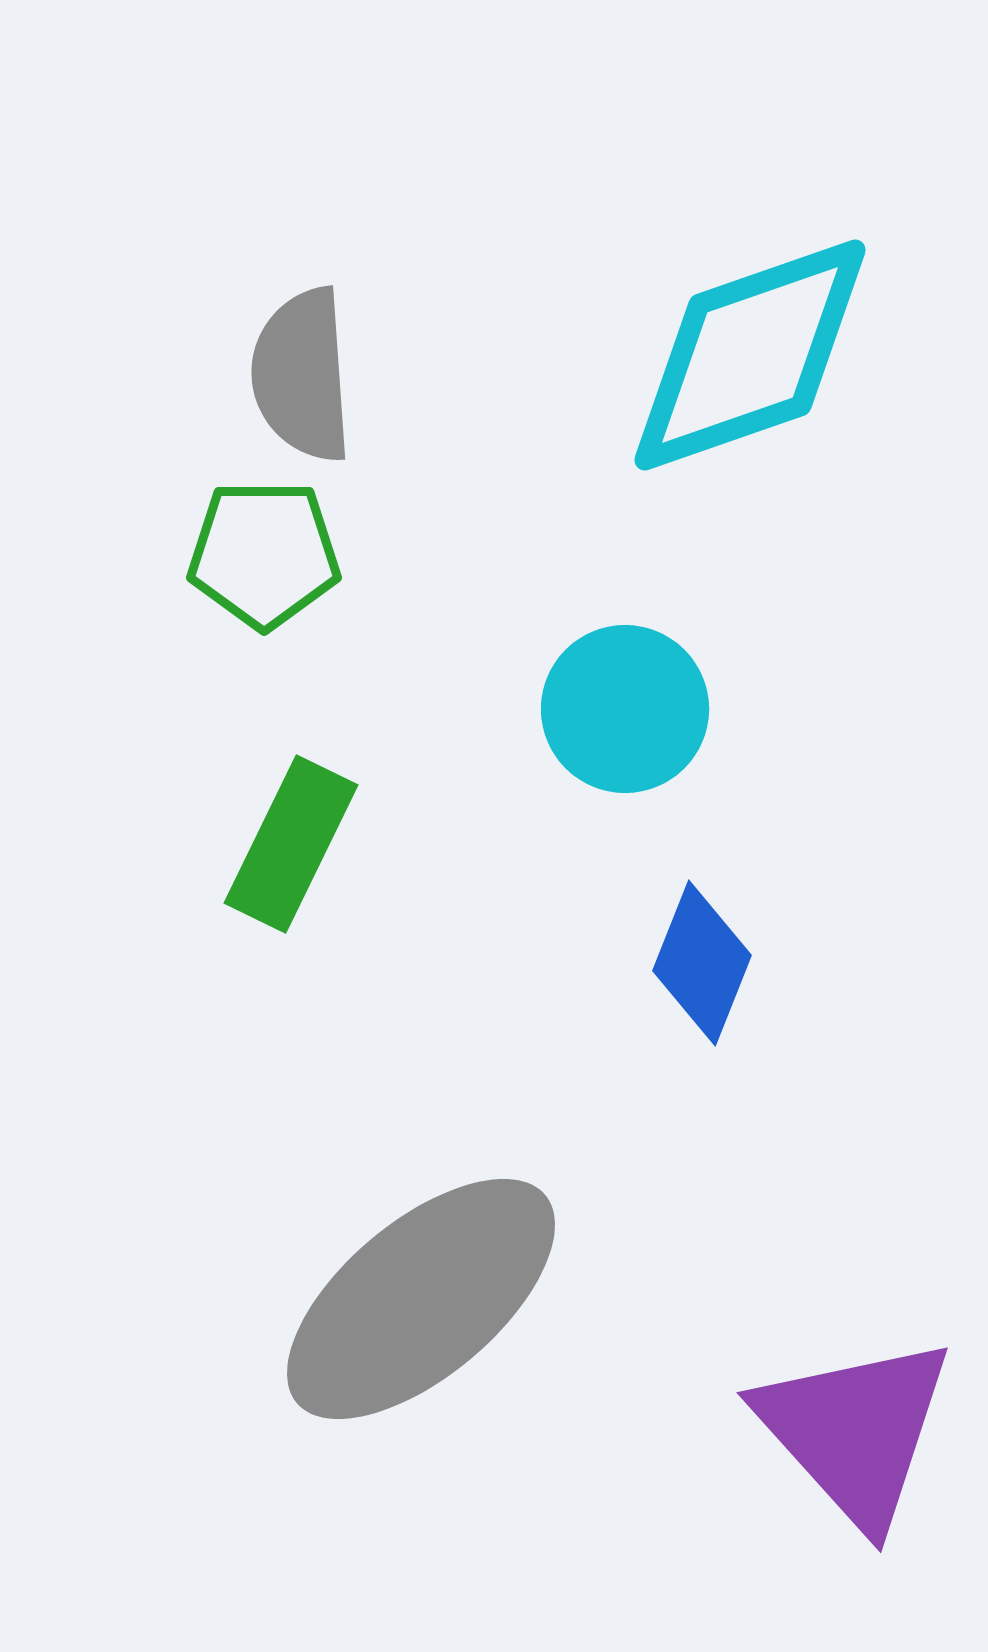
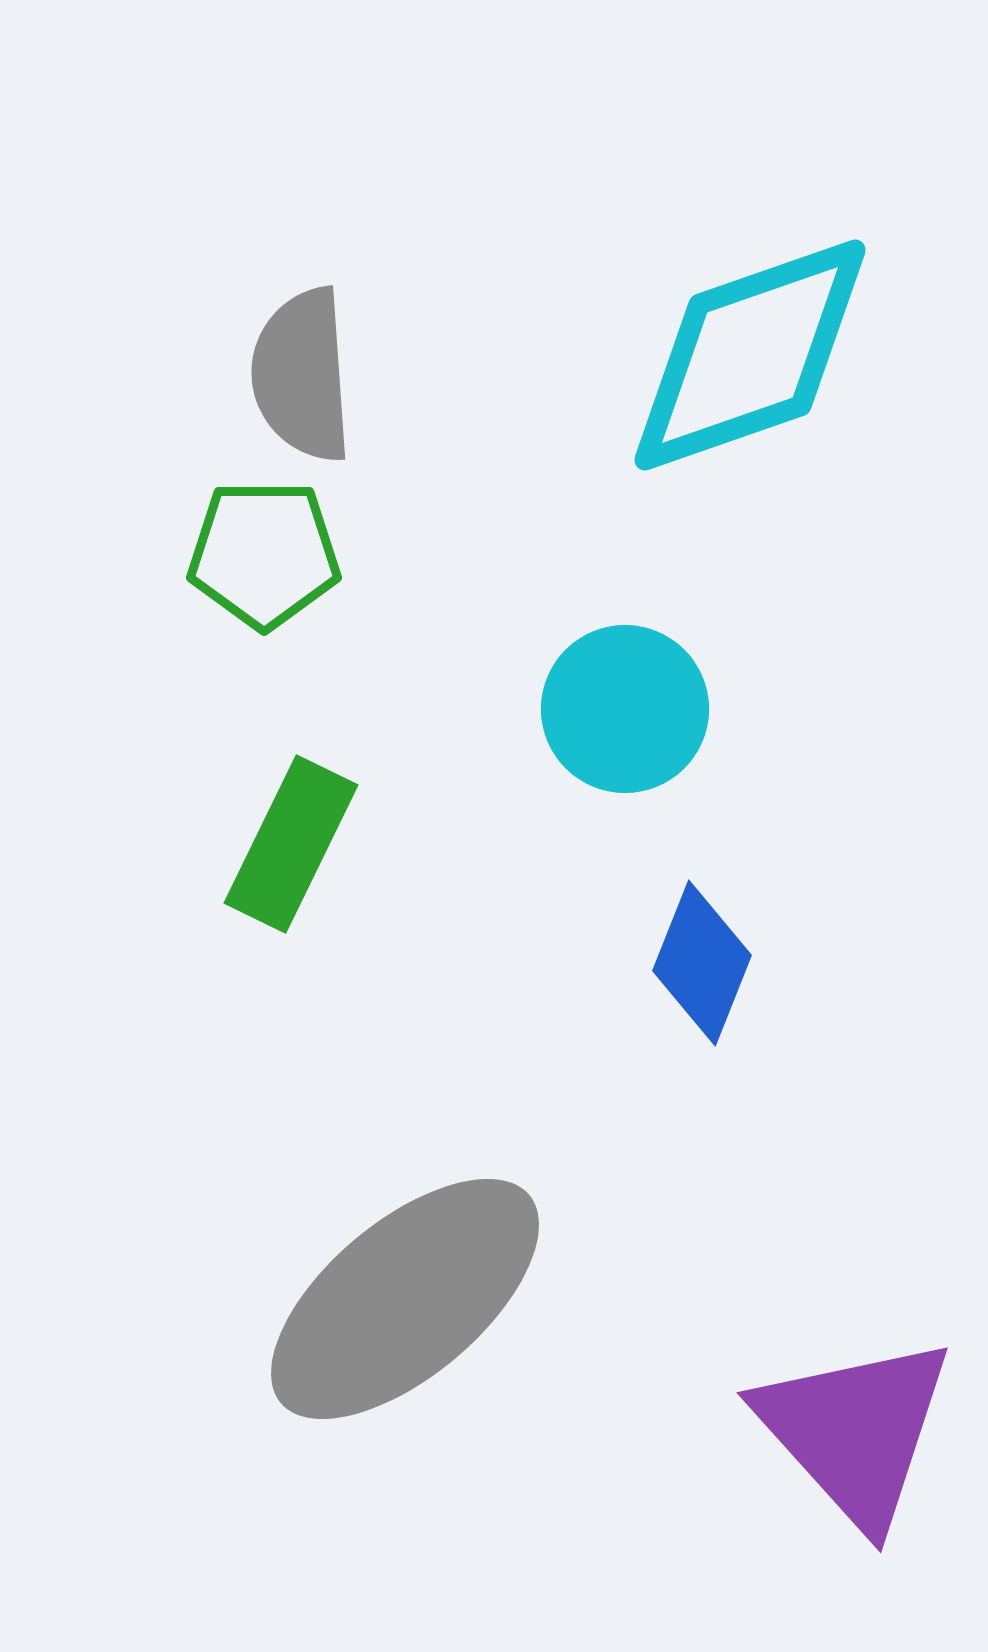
gray ellipse: moved 16 px left
